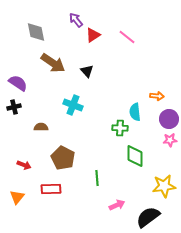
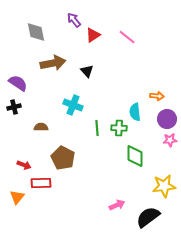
purple arrow: moved 2 px left
brown arrow: rotated 45 degrees counterclockwise
purple circle: moved 2 px left
green cross: moved 1 px left
green line: moved 50 px up
red rectangle: moved 10 px left, 6 px up
